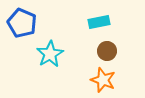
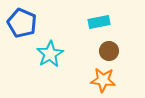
brown circle: moved 2 px right
orange star: rotated 15 degrees counterclockwise
